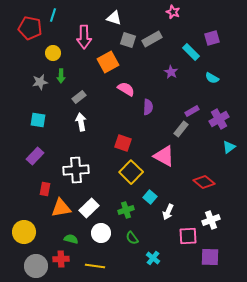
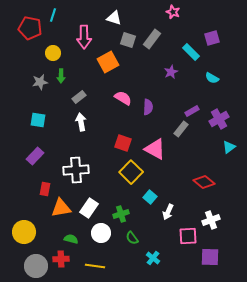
gray rectangle at (152, 39): rotated 24 degrees counterclockwise
purple star at (171, 72): rotated 16 degrees clockwise
pink semicircle at (126, 89): moved 3 px left, 9 px down
pink triangle at (164, 156): moved 9 px left, 7 px up
white rectangle at (89, 208): rotated 12 degrees counterclockwise
green cross at (126, 210): moved 5 px left, 4 px down
